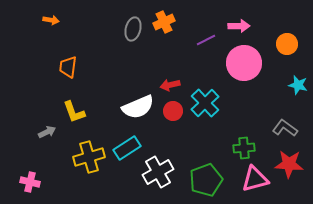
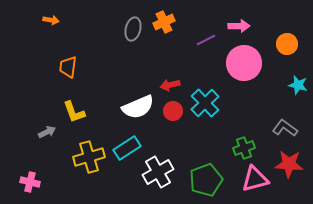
green cross: rotated 15 degrees counterclockwise
